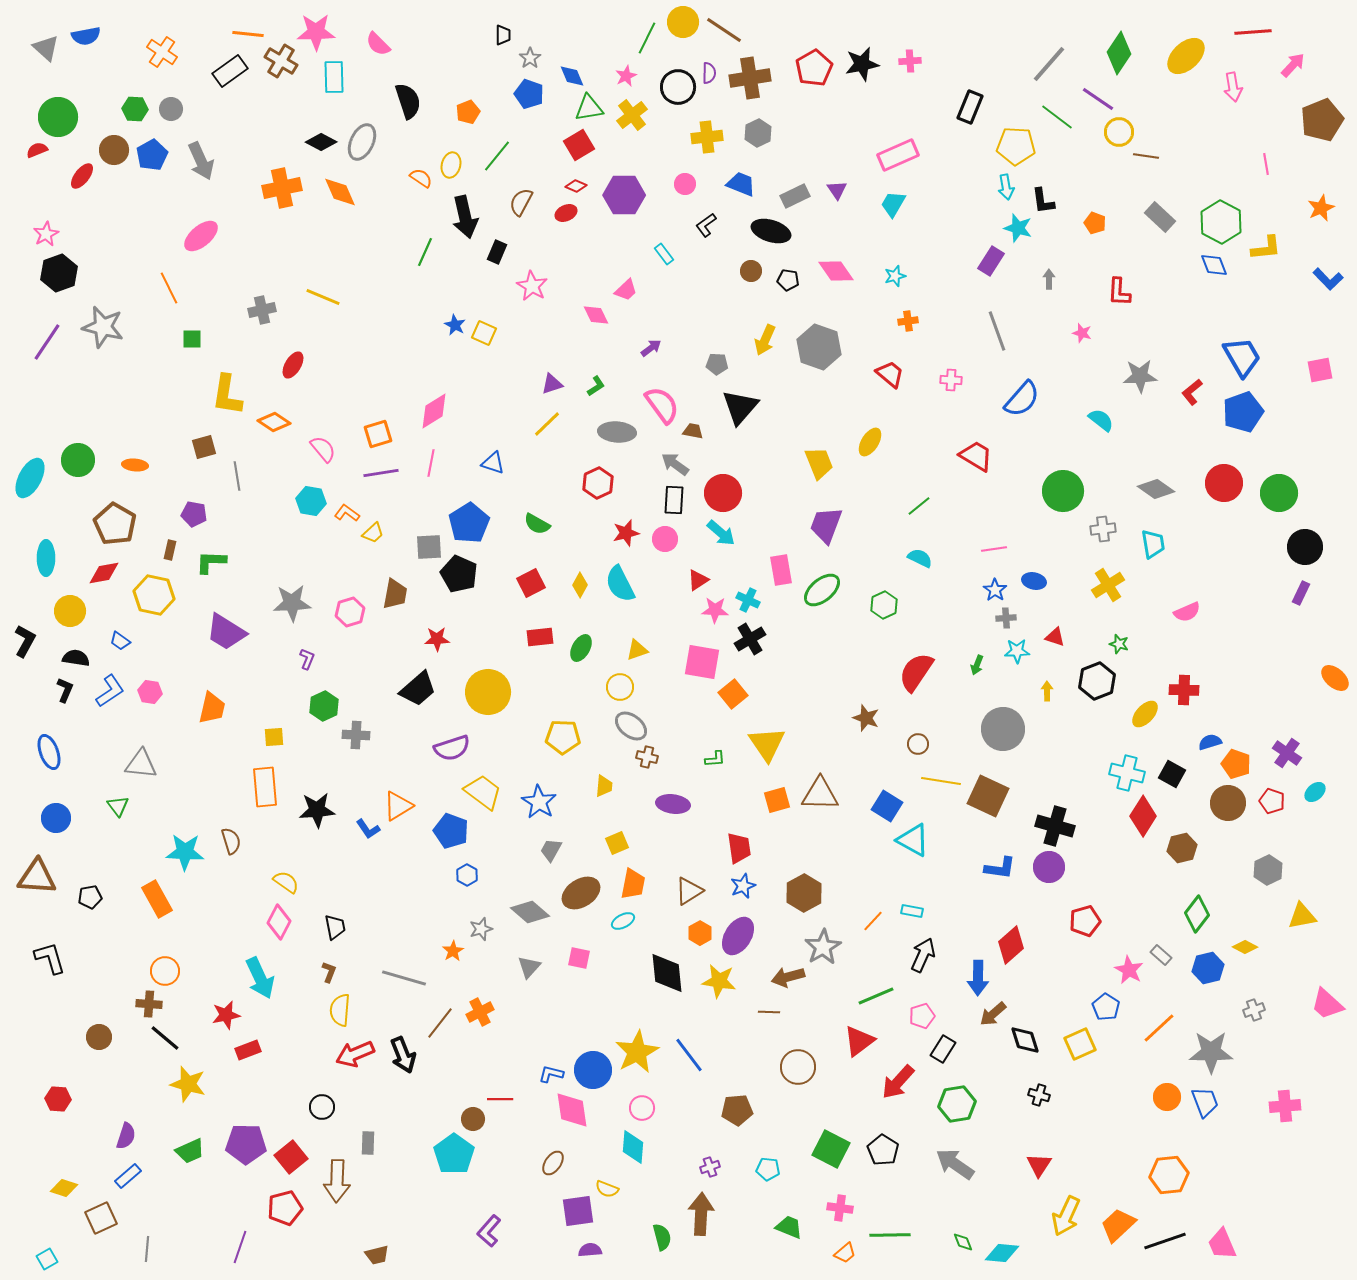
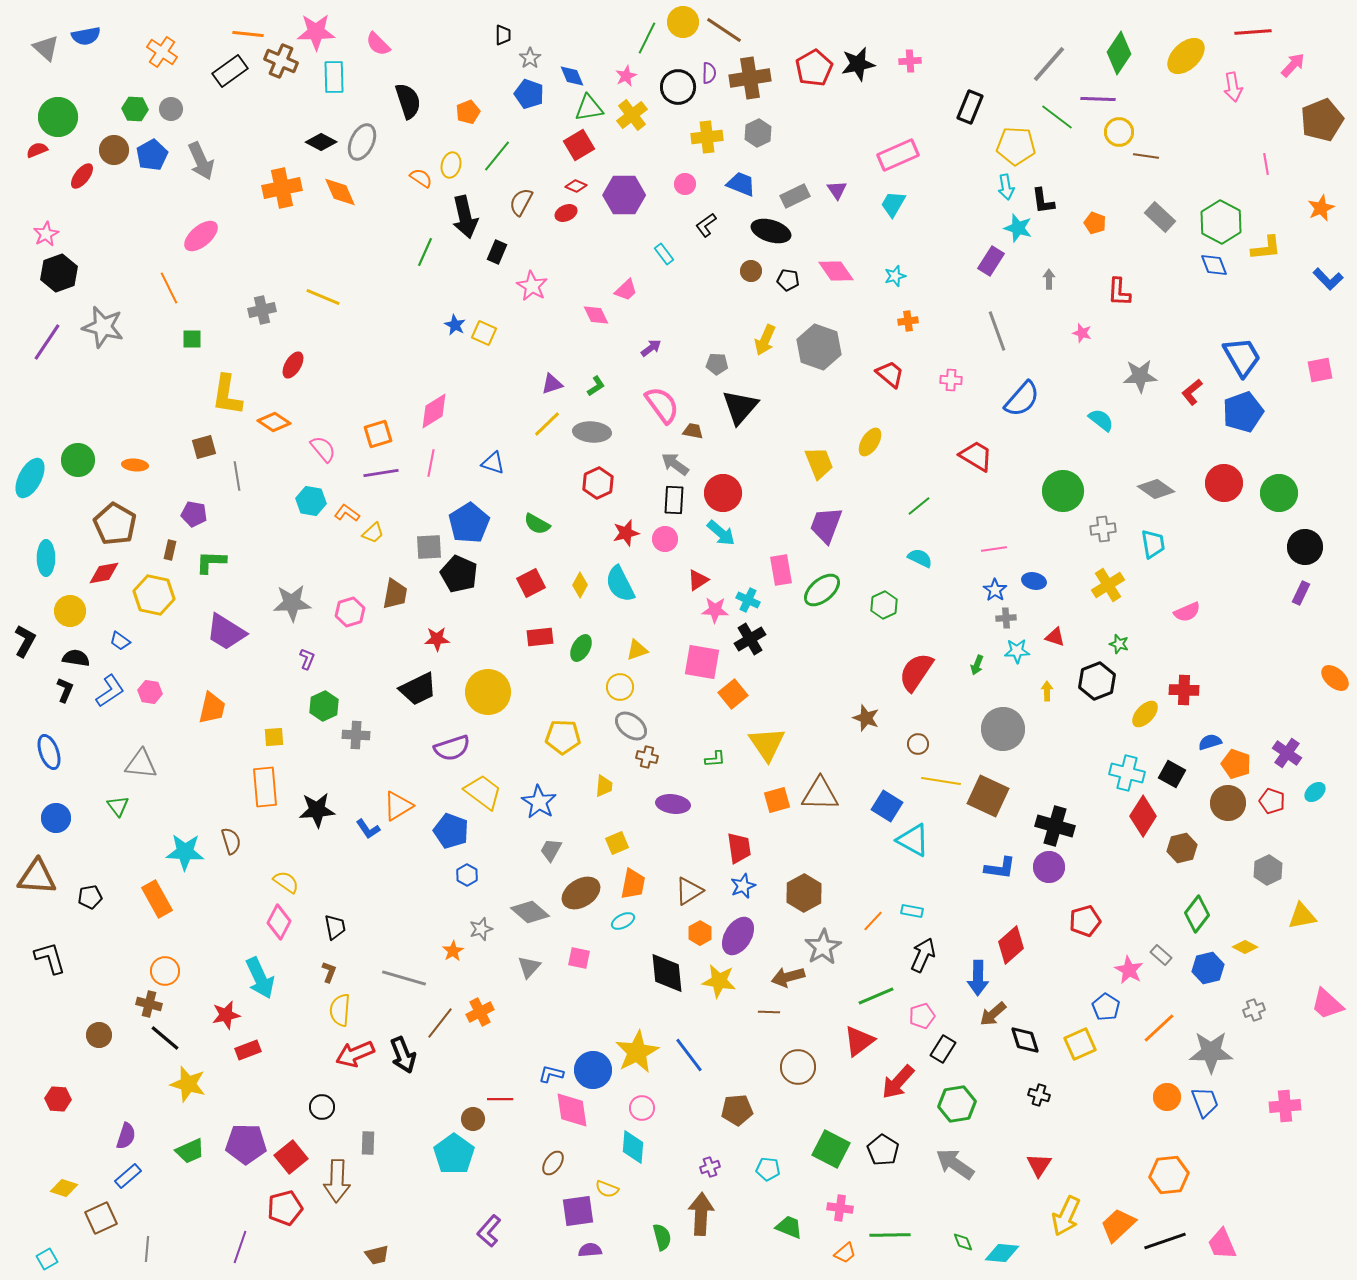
brown cross at (281, 61): rotated 8 degrees counterclockwise
black star at (862, 64): moved 4 px left
purple line at (1098, 99): rotated 32 degrees counterclockwise
gray ellipse at (617, 432): moved 25 px left
black trapezoid at (418, 689): rotated 15 degrees clockwise
brown cross at (149, 1004): rotated 10 degrees clockwise
brown circle at (99, 1037): moved 2 px up
